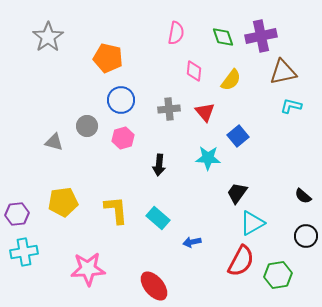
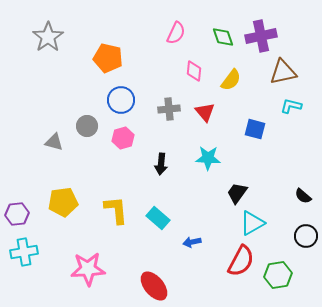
pink semicircle: rotated 15 degrees clockwise
blue square: moved 17 px right, 7 px up; rotated 35 degrees counterclockwise
black arrow: moved 2 px right, 1 px up
